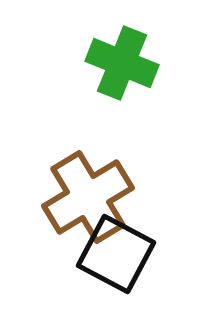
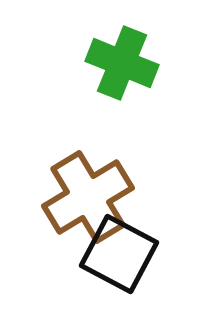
black square: moved 3 px right
